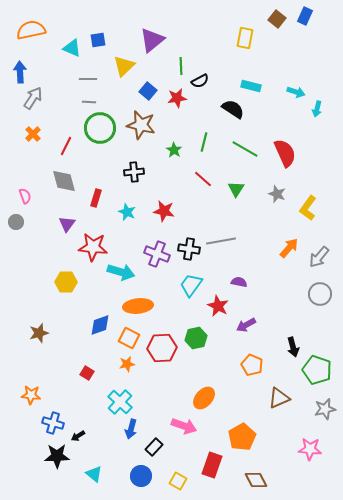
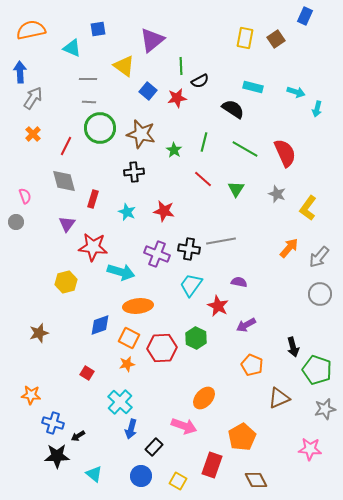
brown square at (277, 19): moved 1 px left, 20 px down; rotated 18 degrees clockwise
blue square at (98, 40): moved 11 px up
yellow triangle at (124, 66): rotated 40 degrees counterclockwise
cyan rectangle at (251, 86): moved 2 px right, 1 px down
brown star at (141, 125): moved 9 px down
red rectangle at (96, 198): moved 3 px left, 1 px down
yellow hexagon at (66, 282): rotated 15 degrees counterclockwise
green hexagon at (196, 338): rotated 20 degrees counterclockwise
